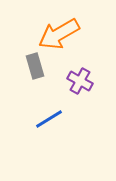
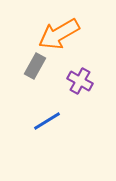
gray rectangle: rotated 45 degrees clockwise
blue line: moved 2 px left, 2 px down
